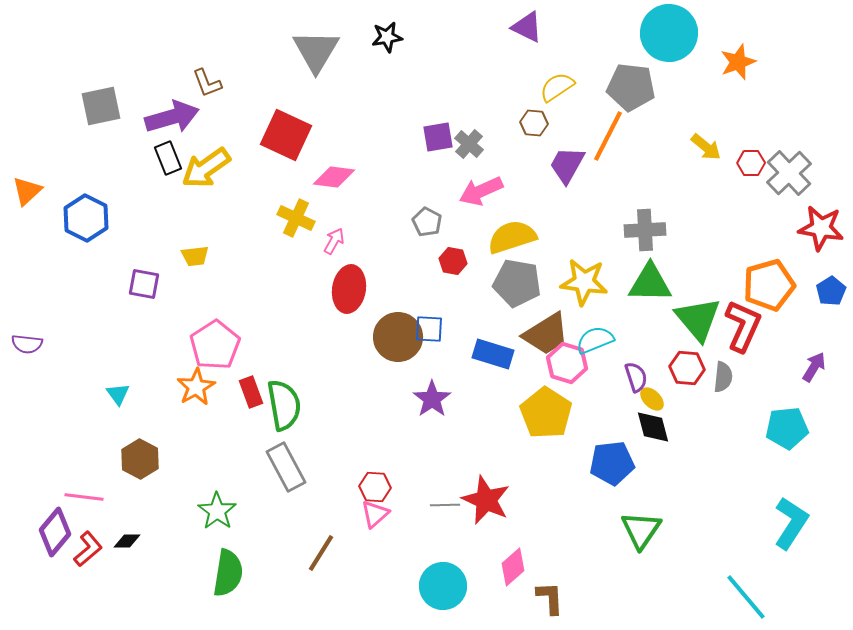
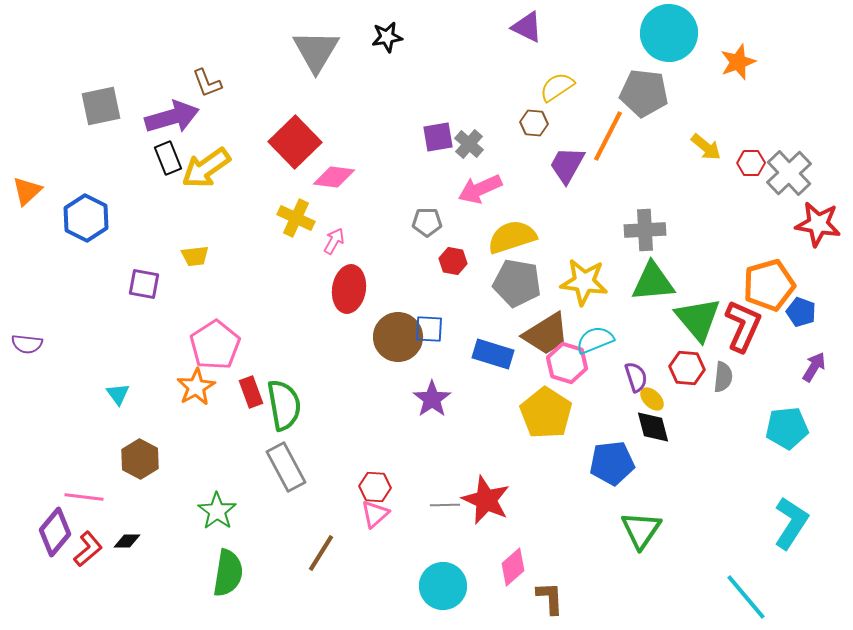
gray pentagon at (631, 87): moved 13 px right, 6 px down
red square at (286, 135): moved 9 px right, 7 px down; rotated 21 degrees clockwise
pink arrow at (481, 191): moved 1 px left, 2 px up
gray pentagon at (427, 222): rotated 28 degrees counterclockwise
red star at (821, 228): moved 3 px left, 4 px up
green triangle at (650, 283): moved 3 px right, 1 px up; rotated 6 degrees counterclockwise
blue pentagon at (831, 291): moved 30 px left, 21 px down; rotated 20 degrees counterclockwise
